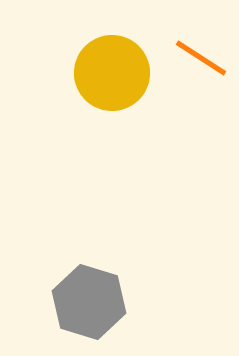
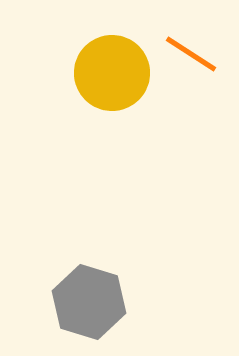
orange line: moved 10 px left, 4 px up
